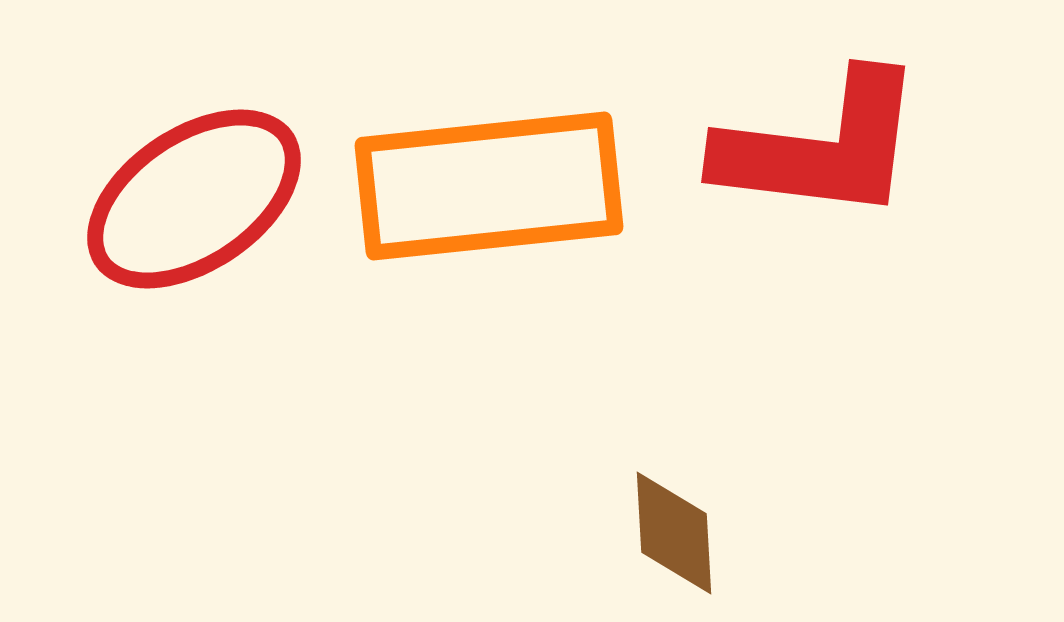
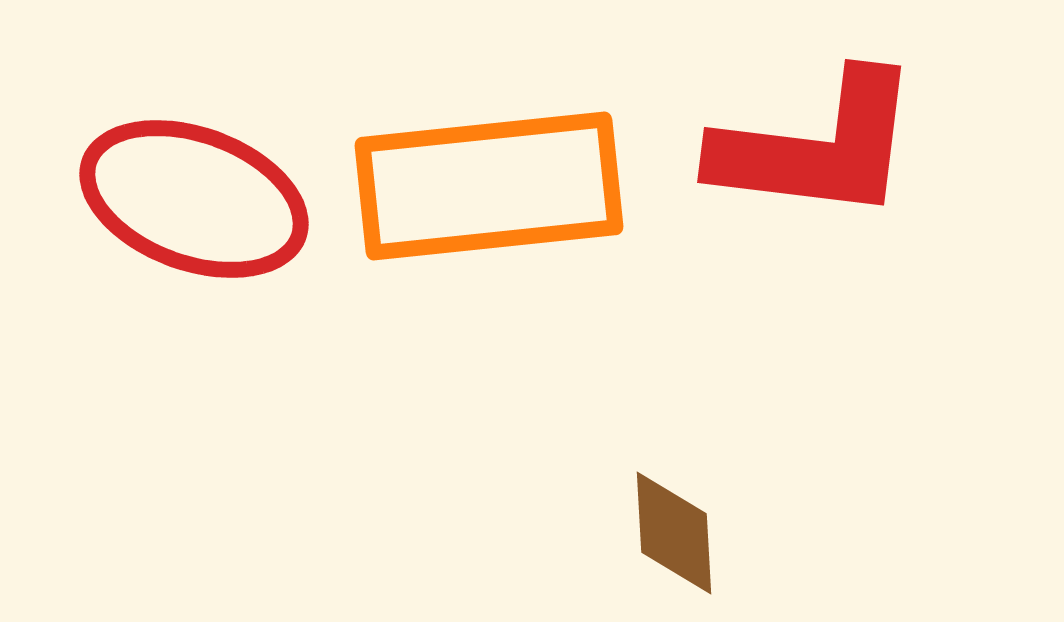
red L-shape: moved 4 px left
red ellipse: rotated 54 degrees clockwise
